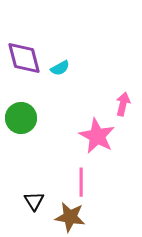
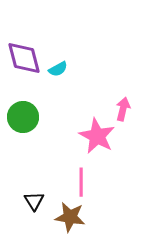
cyan semicircle: moved 2 px left, 1 px down
pink arrow: moved 5 px down
green circle: moved 2 px right, 1 px up
